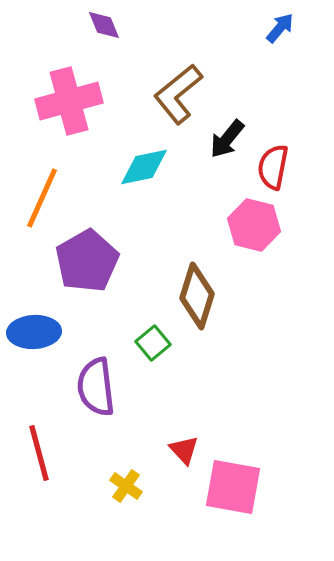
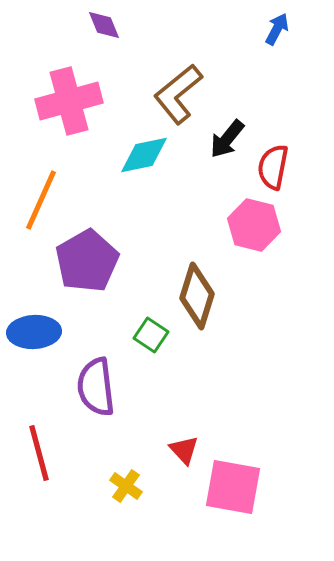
blue arrow: moved 3 px left, 1 px down; rotated 12 degrees counterclockwise
cyan diamond: moved 12 px up
orange line: moved 1 px left, 2 px down
green square: moved 2 px left, 8 px up; rotated 16 degrees counterclockwise
